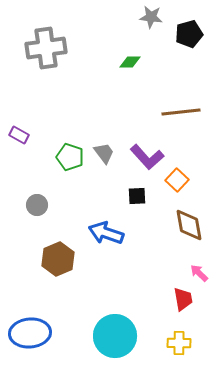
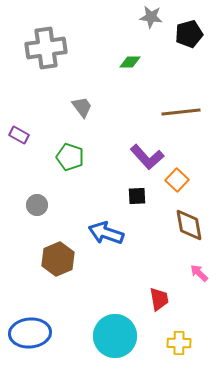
gray trapezoid: moved 22 px left, 46 px up
red trapezoid: moved 24 px left
